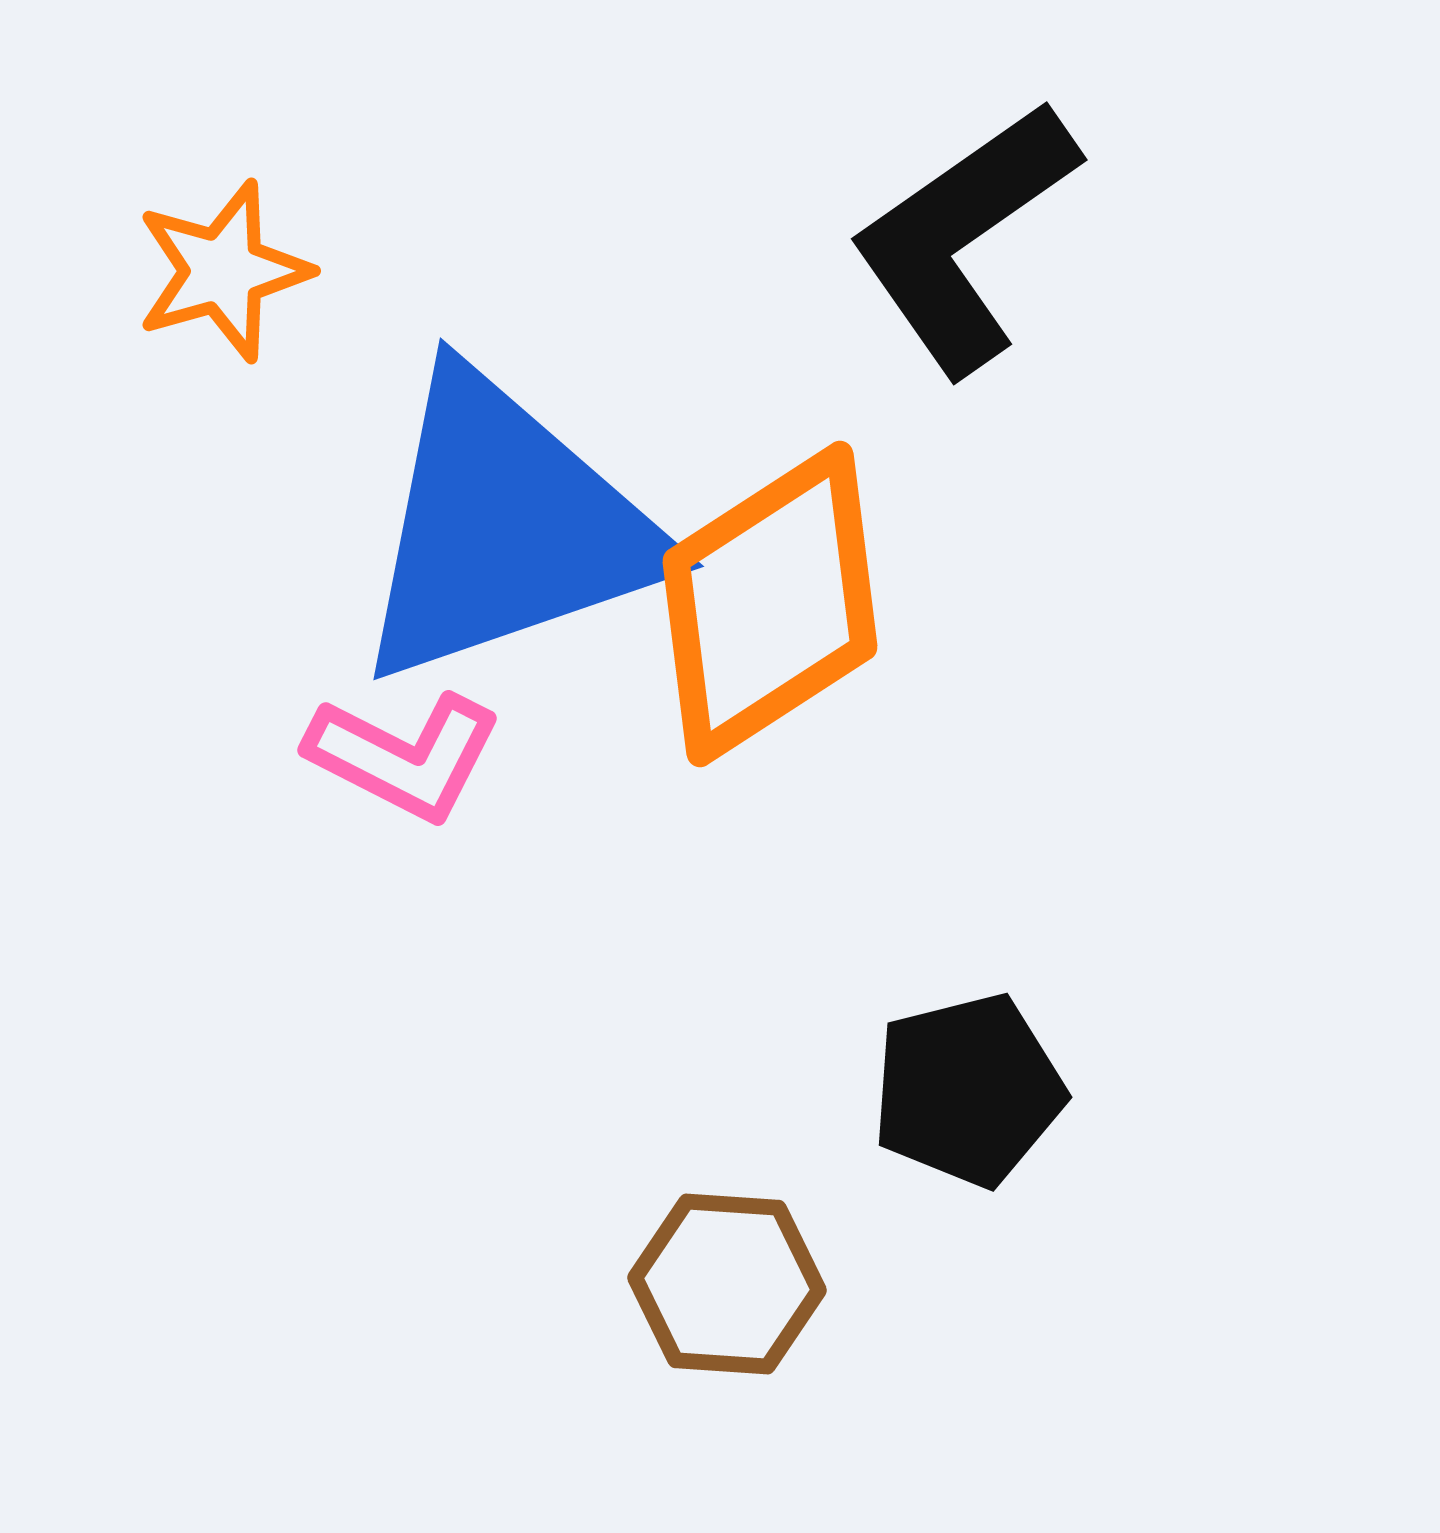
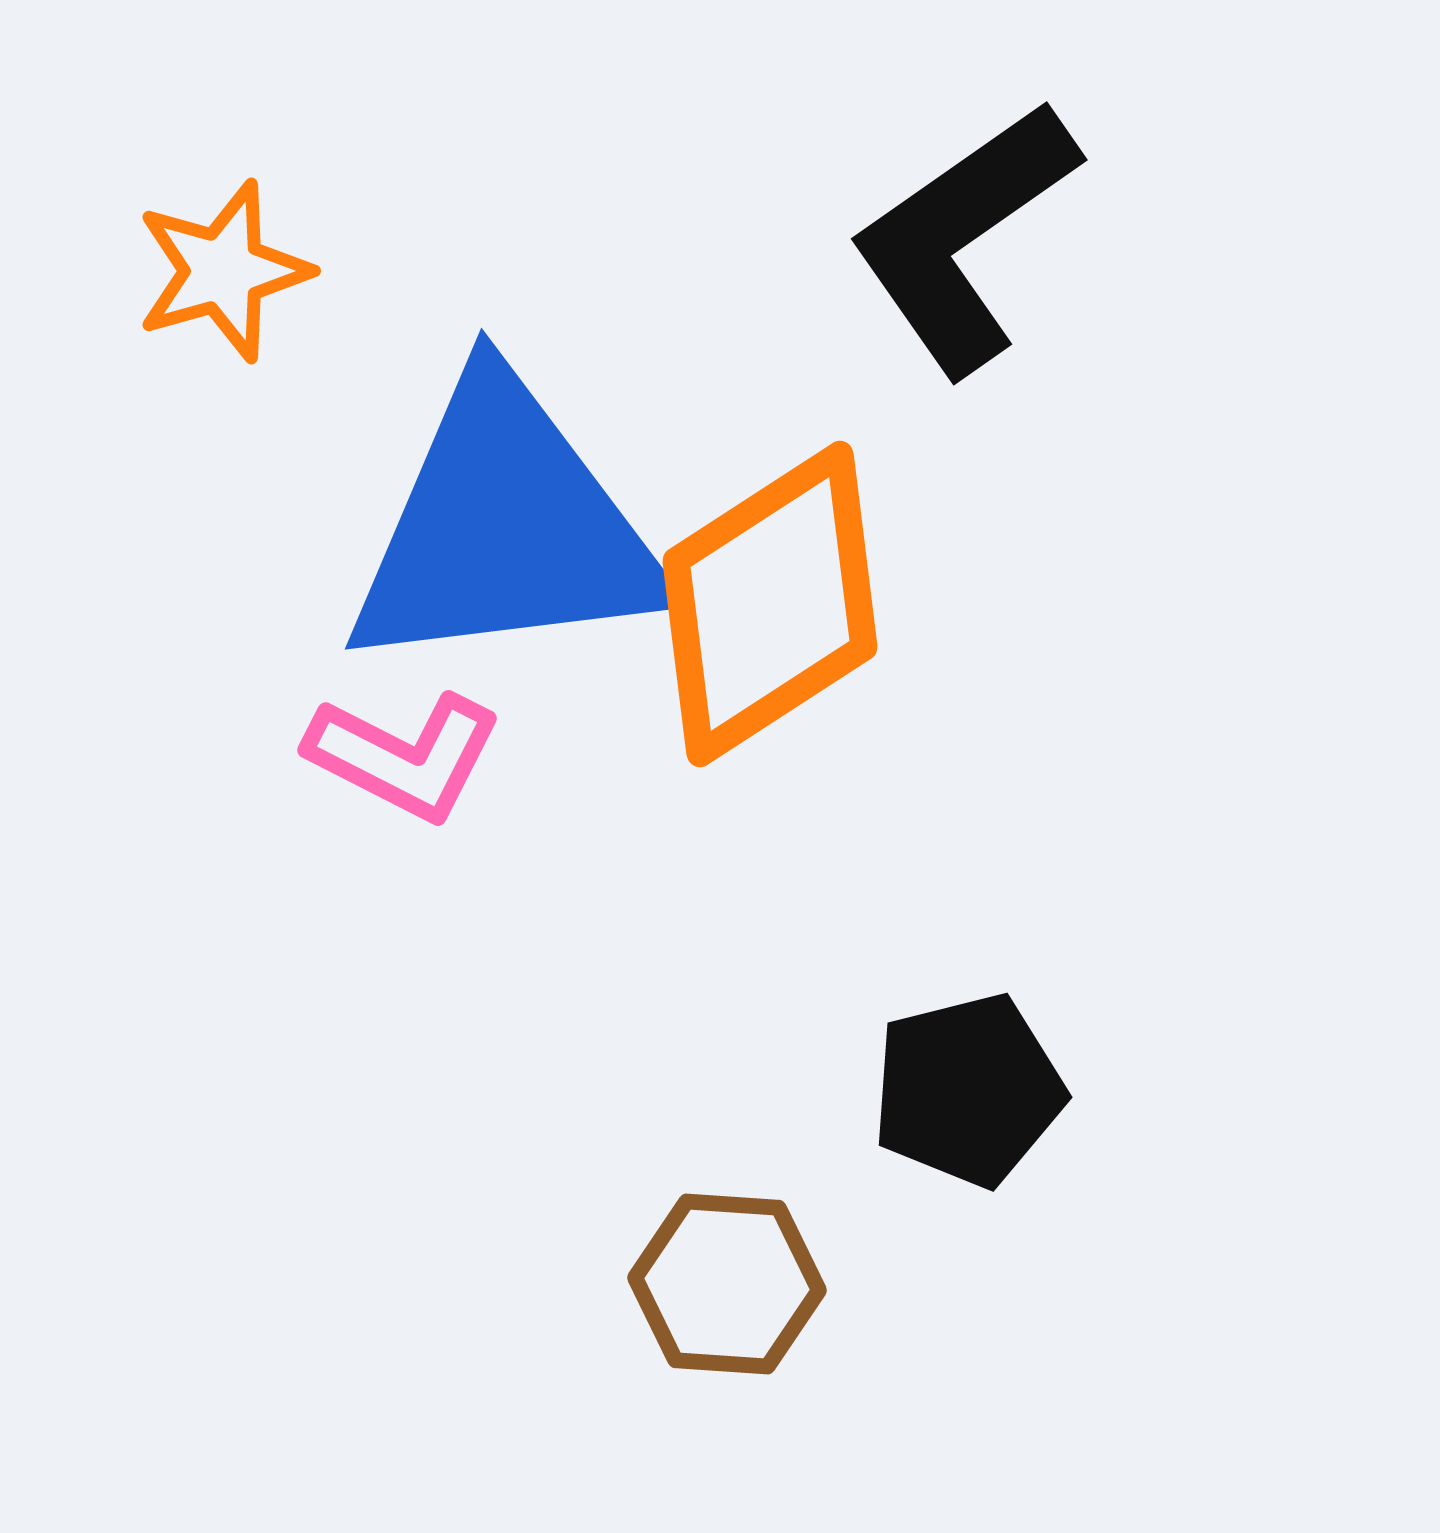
blue triangle: rotated 12 degrees clockwise
